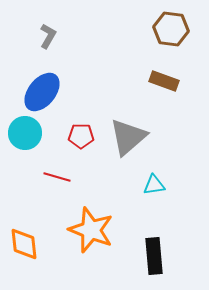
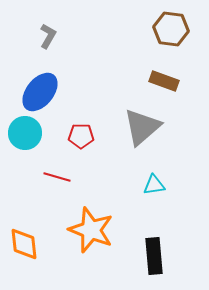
blue ellipse: moved 2 px left
gray triangle: moved 14 px right, 10 px up
